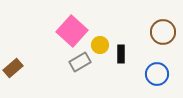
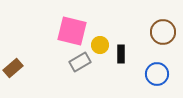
pink square: rotated 28 degrees counterclockwise
